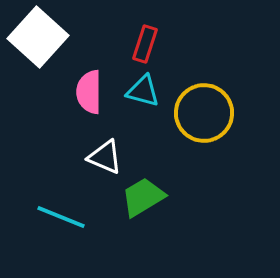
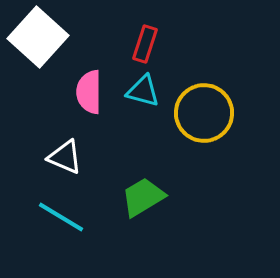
white triangle: moved 40 px left
cyan line: rotated 9 degrees clockwise
